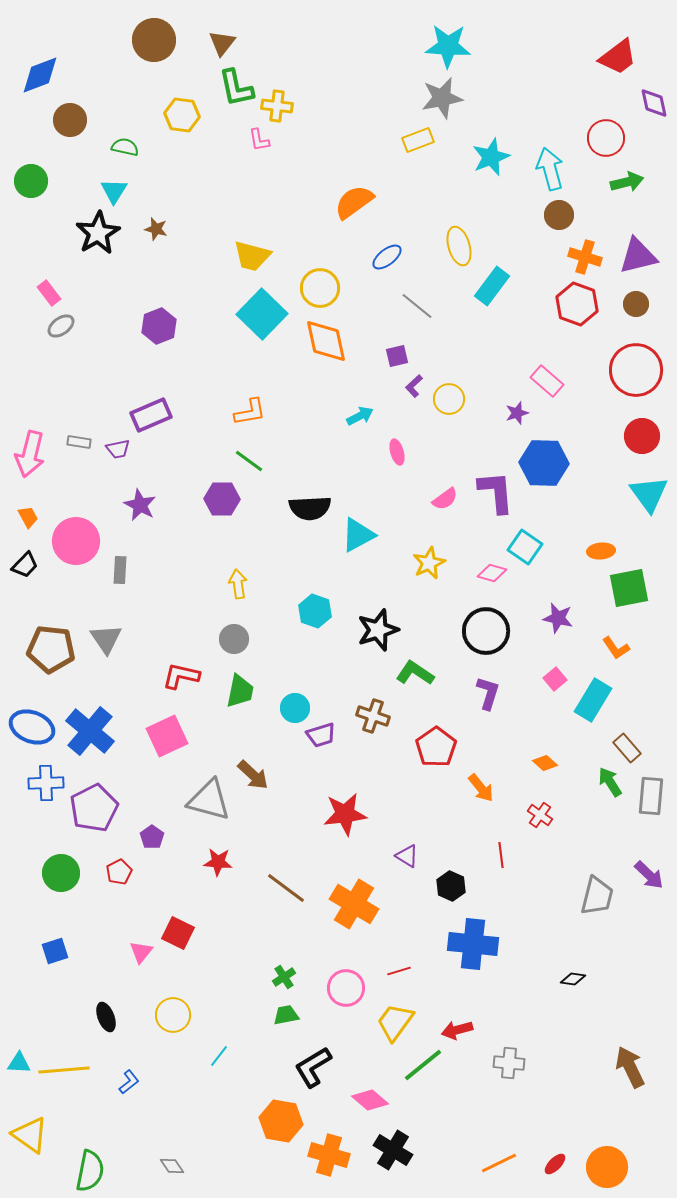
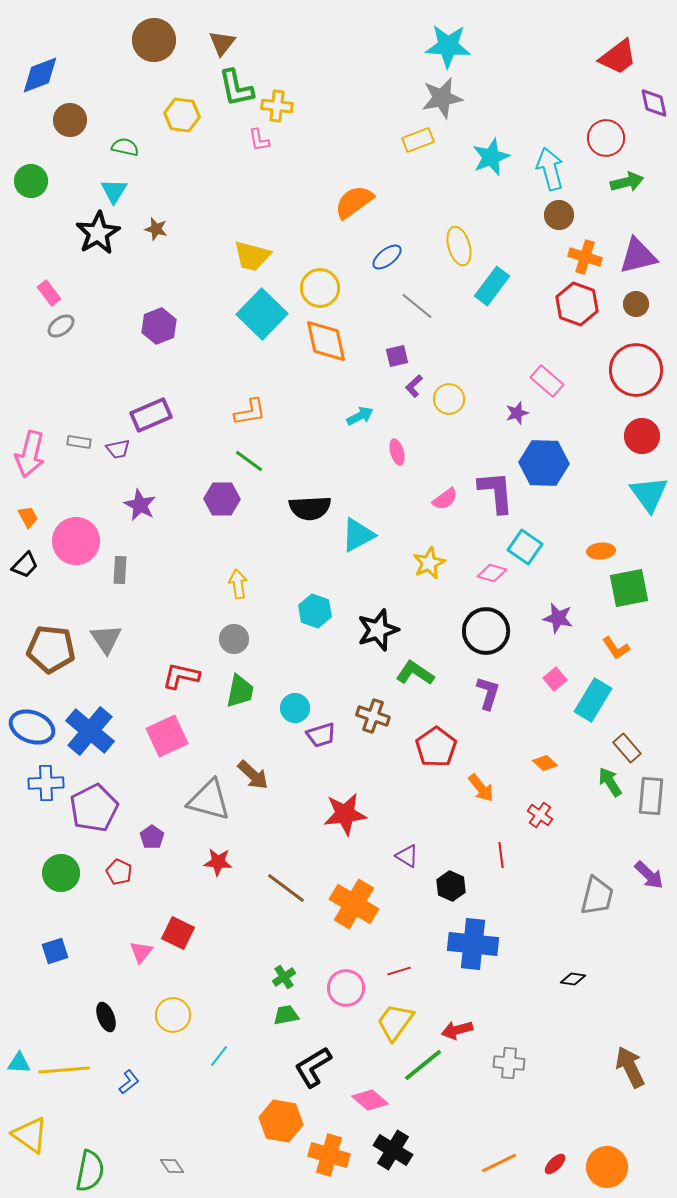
red pentagon at (119, 872): rotated 20 degrees counterclockwise
